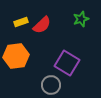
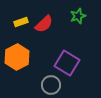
green star: moved 3 px left, 3 px up
red semicircle: moved 2 px right, 1 px up
orange hexagon: moved 1 px right, 1 px down; rotated 20 degrees counterclockwise
